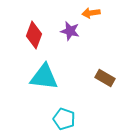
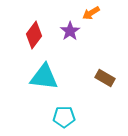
orange arrow: rotated 24 degrees counterclockwise
purple star: rotated 24 degrees clockwise
red diamond: rotated 16 degrees clockwise
cyan pentagon: moved 2 px up; rotated 20 degrees counterclockwise
